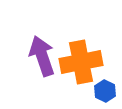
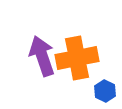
orange cross: moved 4 px left, 4 px up
